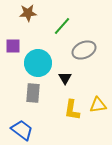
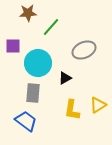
green line: moved 11 px left, 1 px down
black triangle: rotated 32 degrees clockwise
yellow triangle: rotated 24 degrees counterclockwise
blue trapezoid: moved 4 px right, 9 px up
